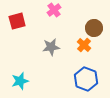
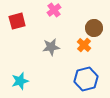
blue hexagon: rotated 25 degrees clockwise
